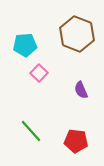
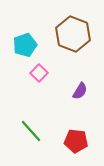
brown hexagon: moved 4 px left
cyan pentagon: rotated 15 degrees counterclockwise
purple semicircle: moved 1 px left, 1 px down; rotated 126 degrees counterclockwise
